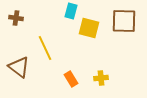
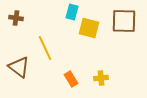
cyan rectangle: moved 1 px right, 1 px down
